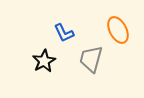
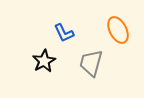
gray trapezoid: moved 4 px down
